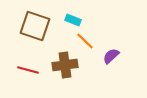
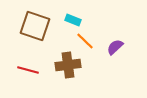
purple semicircle: moved 4 px right, 9 px up
brown cross: moved 3 px right
